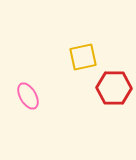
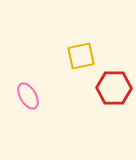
yellow square: moved 2 px left, 1 px up
